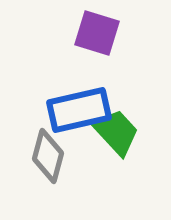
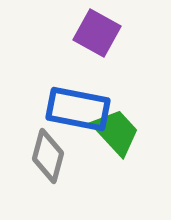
purple square: rotated 12 degrees clockwise
blue rectangle: moved 1 px left, 1 px up; rotated 24 degrees clockwise
